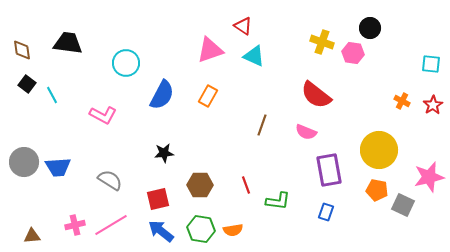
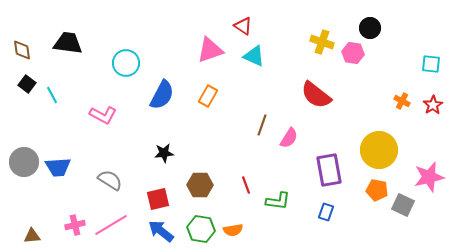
pink semicircle: moved 17 px left, 6 px down; rotated 80 degrees counterclockwise
